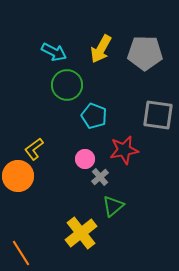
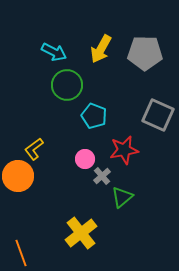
gray square: rotated 16 degrees clockwise
gray cross: moved 2 px right, 1 px up
green triangle: moved 9 px right, 9 px up
orange line: rotated 12 degrees clockwise
